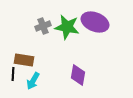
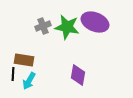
cyan arrow: moved 4 px left
